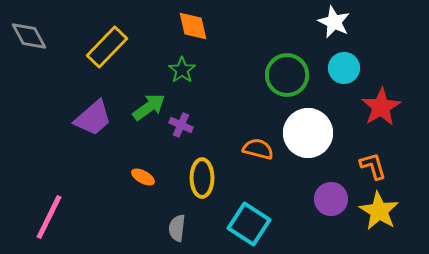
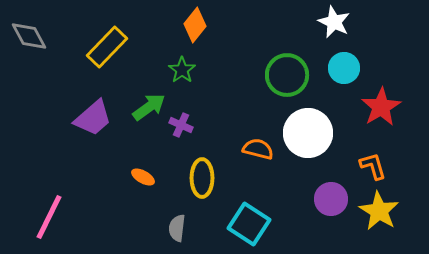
orange diamond: moved 2 px right, 1 px up; rotated 52 degrees clockwise
